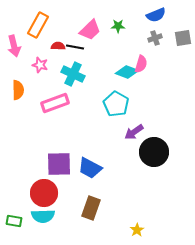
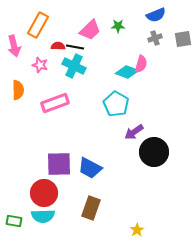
gray square: moved 1 px down
cyan cross: moved 1 px right, 8 px up
